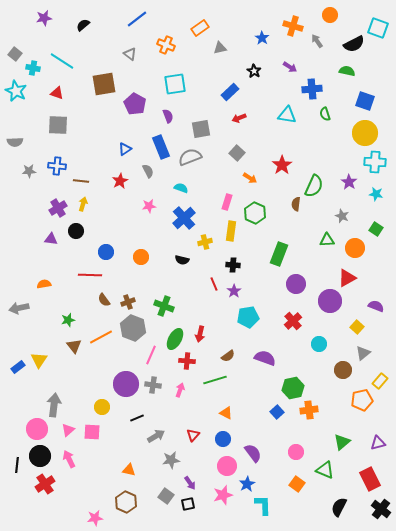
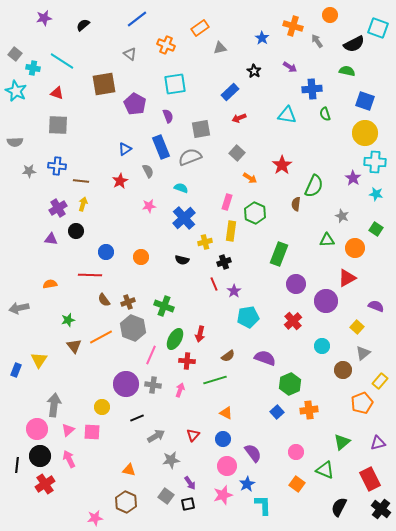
purple star at (349, 182): moved 4 px right, 4 px up
black cross at (233, 265): moved 9 px left, 3 px up; rotated 24 degrees counterclockwise
orange semicircle at (44, 284): moved 6 px right
purple circle at (330, 301): moved 4 px left
cyan circle at (319, 344): moved 3 px right, 2 px down
blue rectangle at (18, 367): moved 2 px left, 3 px down; rotated 32 degrees counterclockwise
green hexagon at (293, 388): moved 3 px left, 4 px up; rotated 10 degrees counterclockwise
orange pentagon at (362, 400): moved 3 px down; rotated 10 degrees counterclockwise
